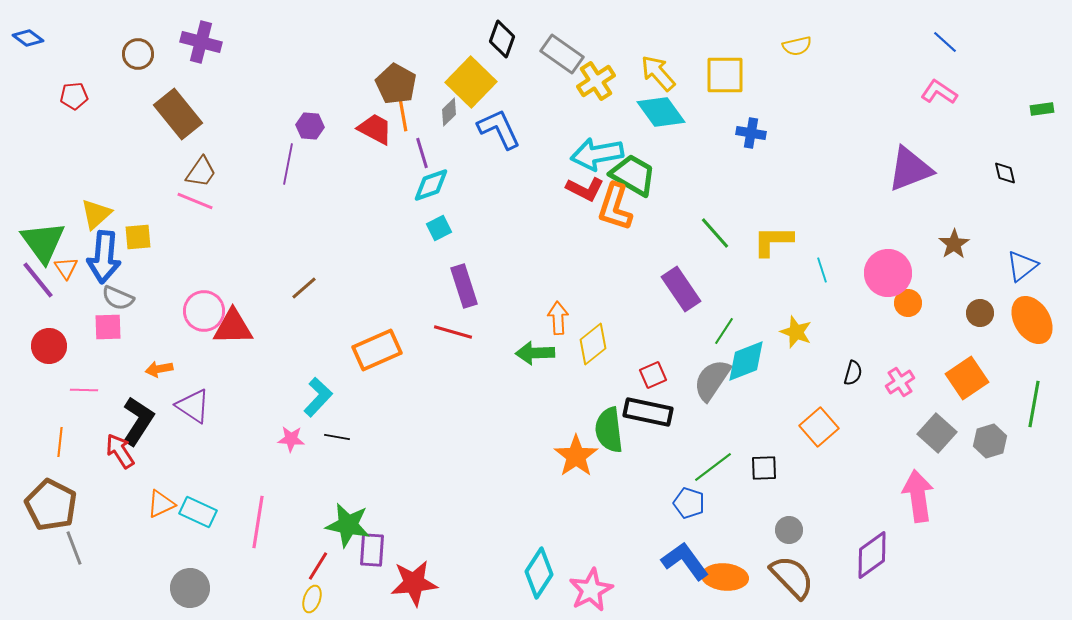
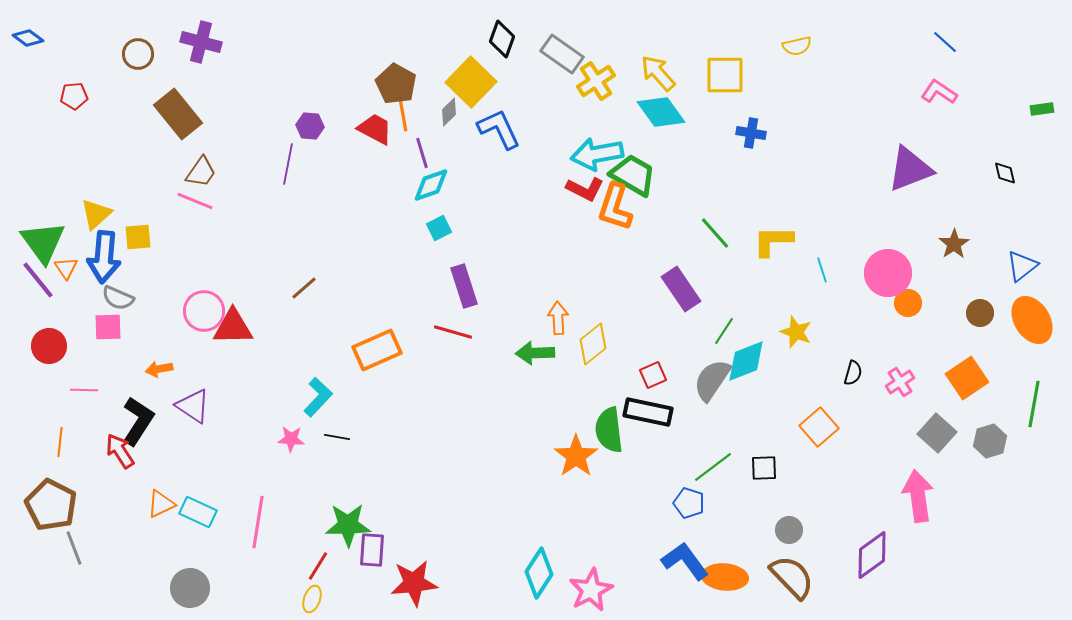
green star at (348, 525): rotated 12 degrees counterclockwise
